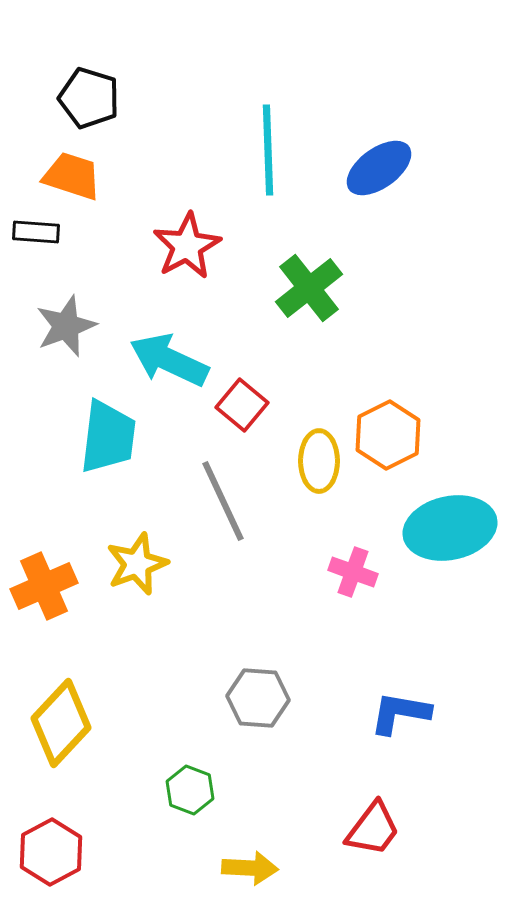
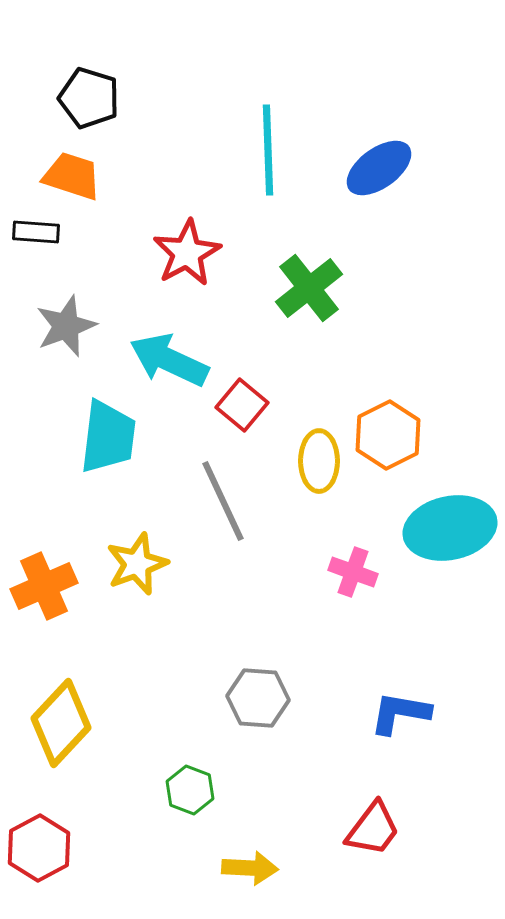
red star: moved 7 px down
red hexagon: moved 12 px left, 4 px up
